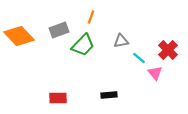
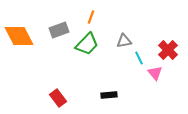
orange diamond: rotated 16 degrees clockwise
gray triangle: moved 3 px right
green trapezoid: moved 4 px right, 1 px up
cyan line: rotated 24 degrees clockwise
red rectangle: rotated 54 degrees clockwise
